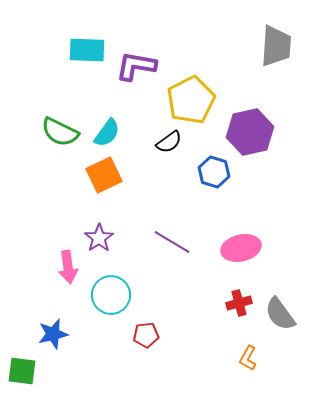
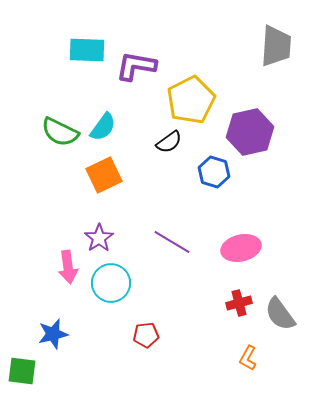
cyan semicircle: moved 4 px left, 6 px up
cyan circle: moved 12 px up
